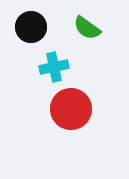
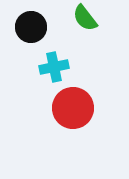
green semicircle: moved 2 px left, 10 px up; rotated 16 degrees clockwise
red circle: moved 2 px right, 1 px up
